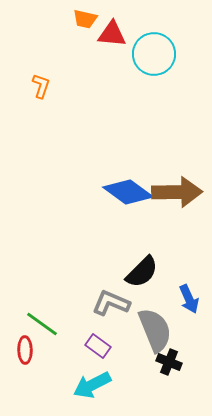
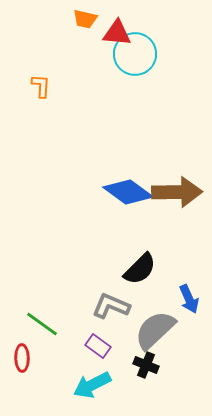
red triangle: moved 5 px right, 1 px up
cyan circle: moved 19 px left
orange L-shape: rotated 15 degrees counterclockwise
black semicircle: moved 2 px left, 3 px up
gray L-shape: moved 3 px down
gray semicircle: rotated 111 degrees counterclockwise
red ellipse: moved 3 px left, 8 px down
black cross: moved 23 px left, 3 px down
